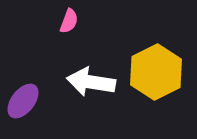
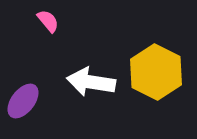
pink semicircle: moved 21 px left; rotated 60 degrees counterclockwise
yellow hexagon: rotated 6 degrees counterclockwise
